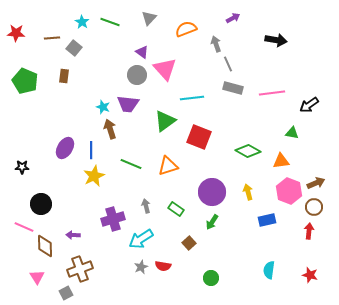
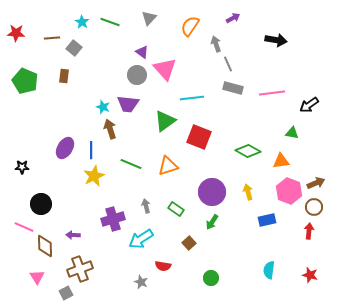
orange semicircle at (186, 29): moved 4 px right, 3 px up; rotated 35 degrees counterclockwise
gray star at (141, 267): moved 15 px down; rotated 24 degrees counterclockwise
